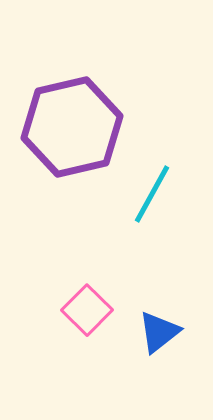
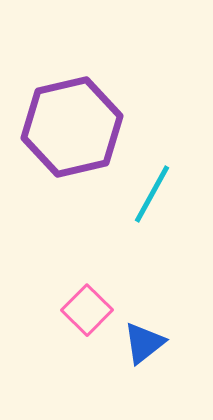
blue triangle: moved 15 px left, 11 px down
